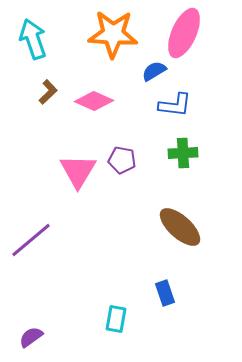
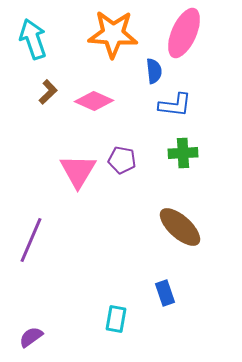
blue semicircle: rotated 115 degrees clockwise
purple line: rotated 27 degrees counterclockwise
